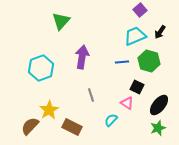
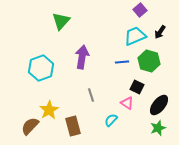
brown rectangle: moved 1 px right, 1 px up; rotated 48 degrees clockwise
